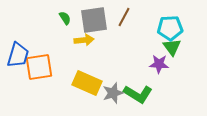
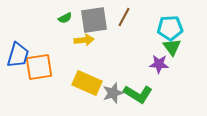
green semicircle: rotated 96 degrees clockwise
